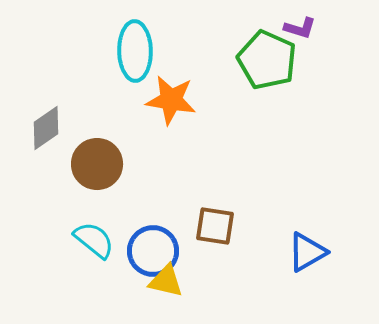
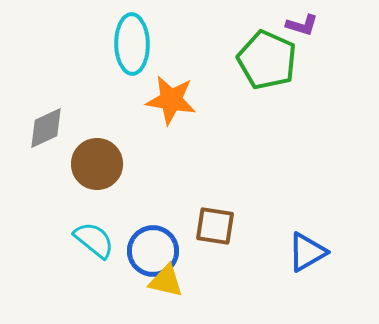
purple L-shape: moved 2 px right, 3 px up
cyan ellipse: moved 3 px left, 7 px up
gray diamond: rotated 9 degrees clockwise
